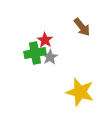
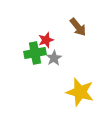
brown arrow: moved 4 px left
red star: moved 1 px right; rotated 21 degrees clockwise
gray star: moved 4 px right, 1 px down
